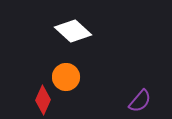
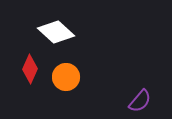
white diamond: moved 17 px left, 1 px down
red diamond: moved 13 px left, 31 px up
